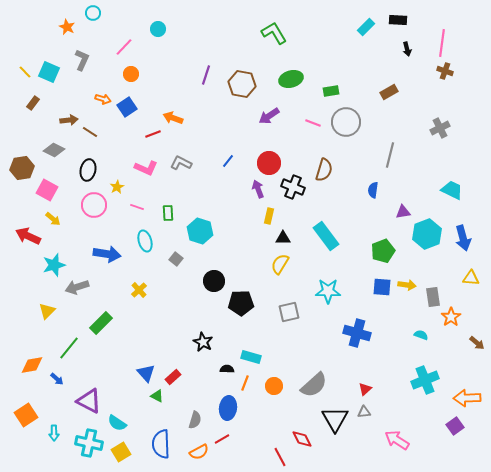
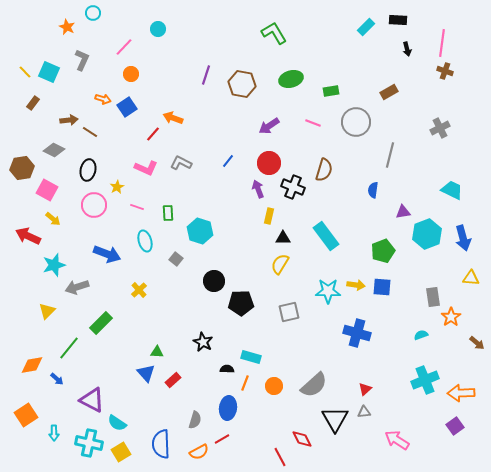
purple arrow at (269, 116): moved 10 px down
gray circle at (346, 122): moved 10 px right
red line at (153, 134): rotated 28 degrees counterclockwise
blue arrow at (107, 254): rotated 12 degrees clockwise
yellow arrow at (407, 285): moved 51 px left
cyan semicircle at (421, 335): rotated 40 degrees counterclockwise
red rectangle at (173, 377): moved 3 px down
green triangle at (157, 396): moved 44 px up; rotated 24 degrees counterclockwise
orange arrow at (467, 398): moved 6 px left, 5 px up
purple triangle at (89, 401): moved 3 px right, 1 px up
